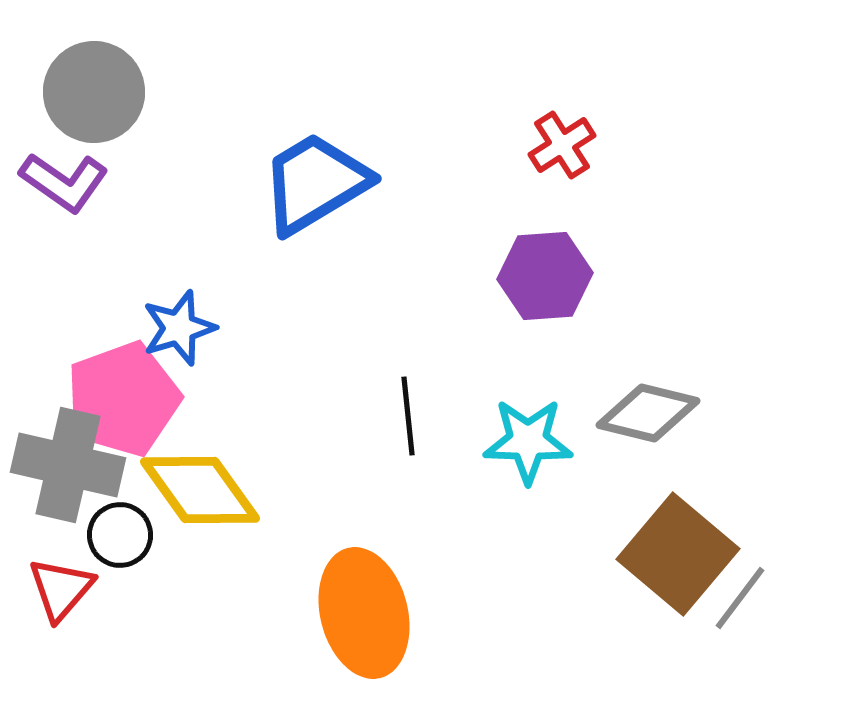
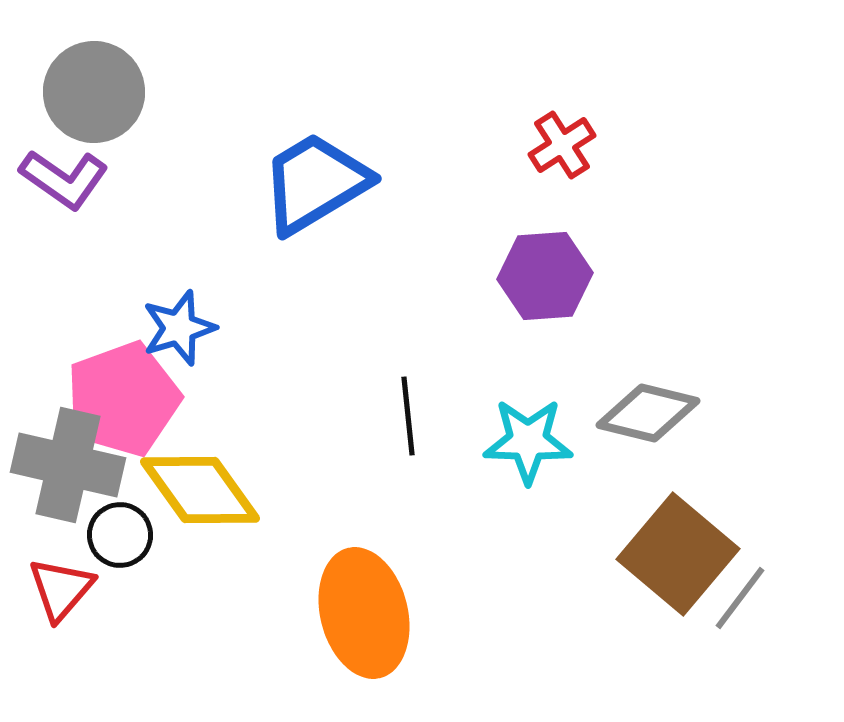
purple L-shape: moved 3 px up
